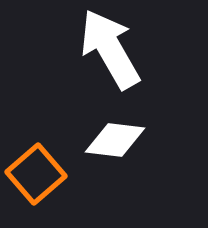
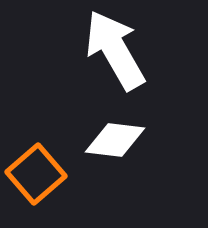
white arrow: moved 5 px right, 1 px down
